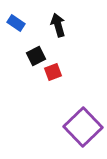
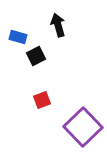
blue rectangle: moved 2 px right, 14 px down; rotated 18 degrees counterclockwise
red square: moved 11 px left, 28 px down
